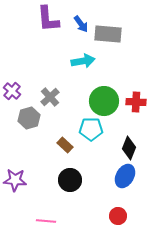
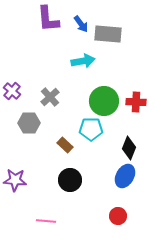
gray hexagon: moved 5 px down; rotated 15 degrees clockwise
